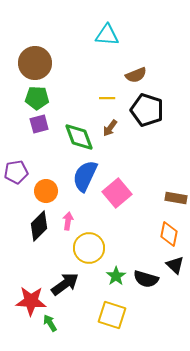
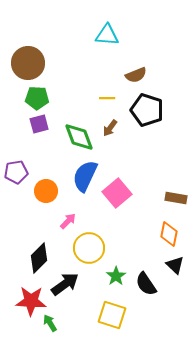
brown circle: moved 7 px left
pink arrow: rotated 36 degrees clockwise
black diamond: moved 32 px down
black semicircle: moved 5 px down; rotated 40 degrees clockwise
